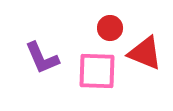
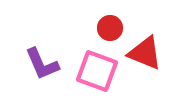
purple L-shape: moved 6 px down
pink square: rotated 18 degrees clockwise
